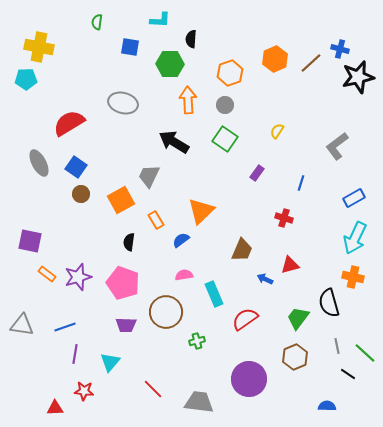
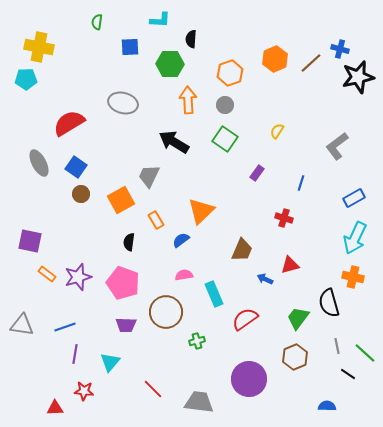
blue square at (130, 47): rotated 12 degrees counterclockwise
